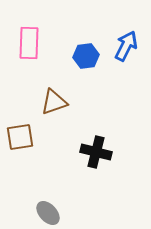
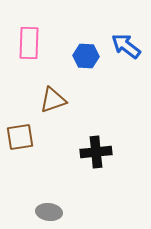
blue arrow: rotated 80 degrees counterclockwise
blue hexagon: rotated 10 degrees clockwise
brown triangle: moved 1 px left, 2 px up
black cross: rotated 20 degrees counterclockwise
gray ellipse: moved 1 px right, 1 px up; rotated 40 degrees counterclockwise
